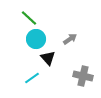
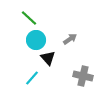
cyan circle: moved 1 px down
cyan line: rotated 14 degrees counterclockwise
